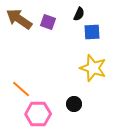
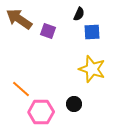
purple square: moved 9 px down
yellow star: moved 1 px left, 1 px down
pink hexagon: moved 3 px right, 2 px up
